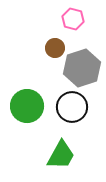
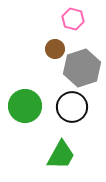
brown circle: moved 1 px down
green circle: moved 2 px left
